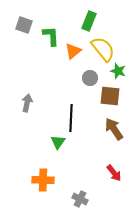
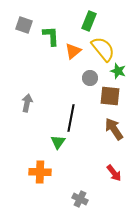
black line: rotated 8 degrees clockwise
orange cross: moved 3 px left, 8 px up
